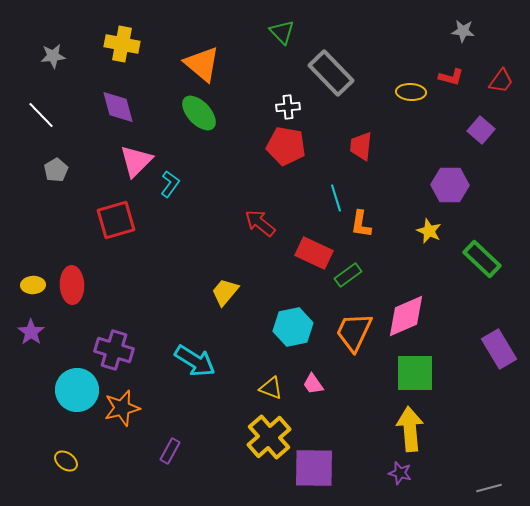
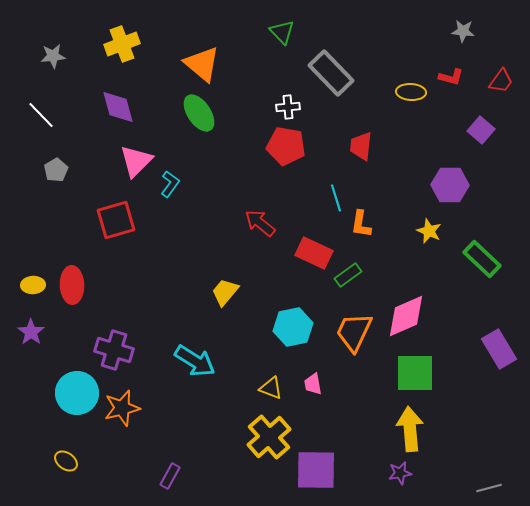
yellow cross at (122, 44): rotated 32 degrees counterclockwise
green ellipse at (199, 113): rotated 9 degrees clockwise
pink trapezoid at (313, 384): rotated 25 degrees clockwise
cyan circle at (77, 390): moved 3 px down
purple rectangle at (170, 451): moved 25 px down
purple square at (314, 468): moved 2 px right, 2 px down
purple star at (400, 473): rotated 25 degrees counterclockwise
